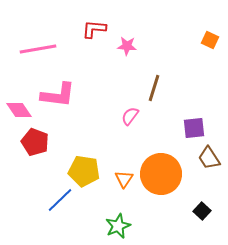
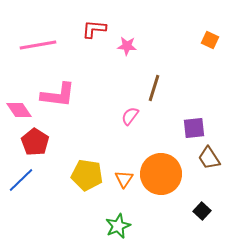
pink line: moved 4 px up
red pentagon: rotated 12 degrees clockwise
yellow pentagon: moved 3 px right, 4 px down
blue line: moved 39 px left, 20 px up
